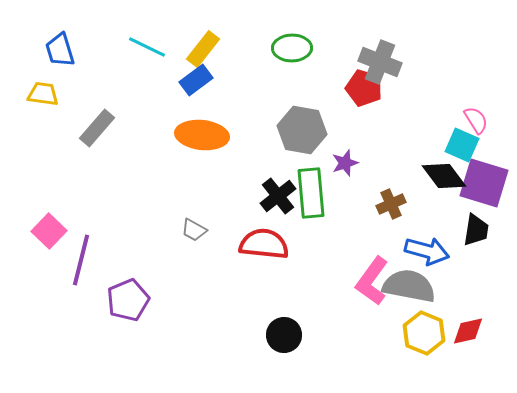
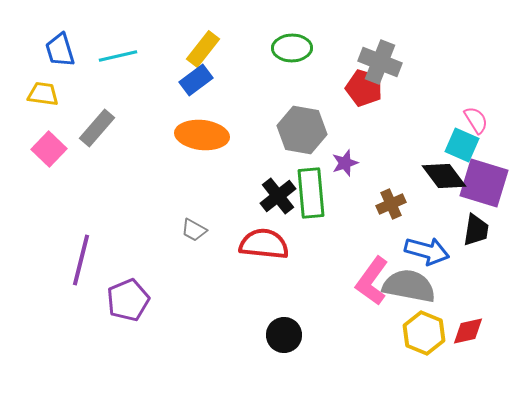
cyan line: moved 29 px left, 9 px down; rotated 39 degrees counterclockwise
pink square: moved 82 px up
